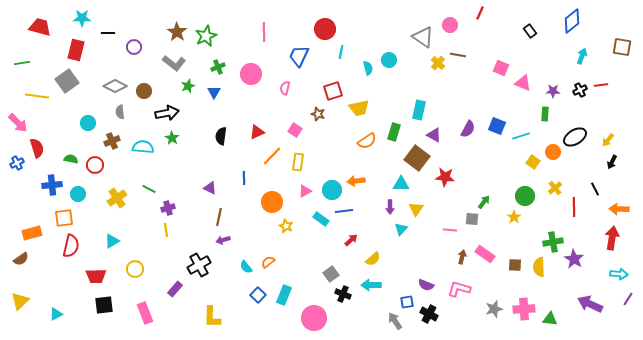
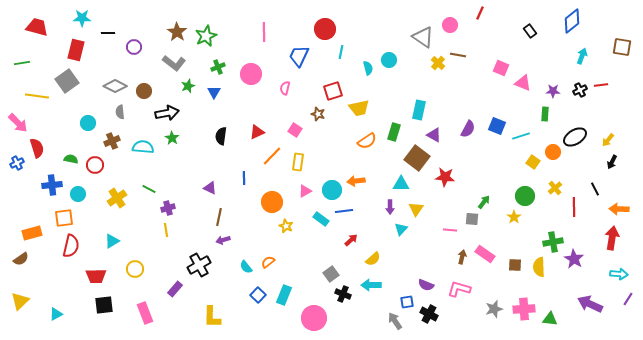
red trapezoid at (40, 27): moved 3 px left
